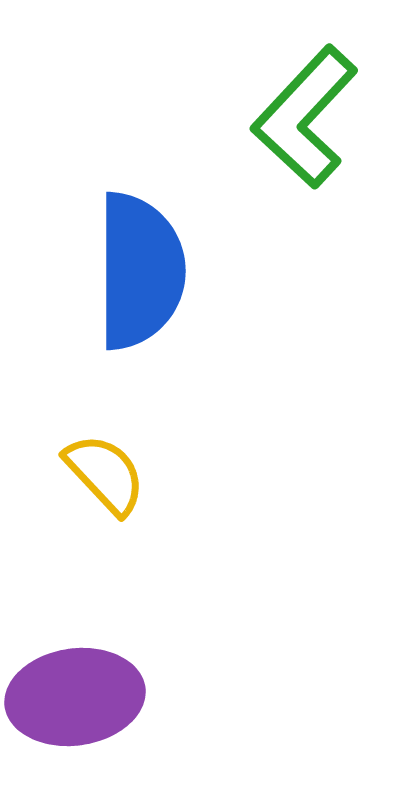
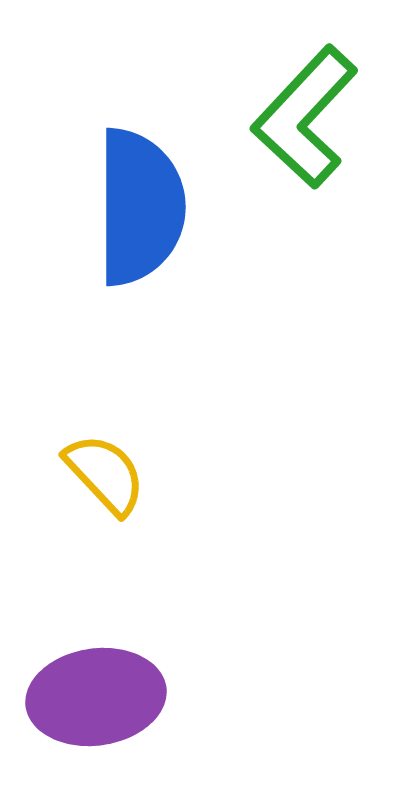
blue semicircle: moved 64 px up
purple ellipse: moved 21 px right
